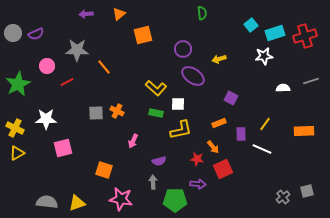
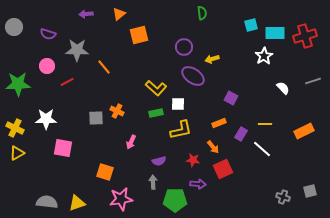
cyan square at (251, 25): rotated 24 degrees clockwise
gray circle at (13, 33): moved 1 px right, 6 px up
cyan rectangle at (275, 33): rotated 18 degrees clockwise
purple semicircle at (36, 34): moved 12 px right; rotated 42 degrees clockwise
orange square at (143, 35): moved 4 px left
purple circle at (183, 49): moved 1 px right, 2 px up
white star at (264, 56): rotated 24 degrees counterclockwise
yellow arrow at (219, 59): moved 7 px left
gray line at (311, 81): moved 2 px right
green star at (18, 84): rotated 25 degrees clockwise
white semicircle at (283, 88): rotated 48 degrees clockwise
gray square at (96, 113): moved 5 px down
green rectangle at (156, 113): rotated 24 degrees counterclockwise
yellow line at (265, 124): rotated 56 degrees clockwise
orange rectangle at (304, 131): rotated 24 degrees counterclockwise
purple rectangle at (241, 134): rotated 32 degrees clockwise
pink arrow at (133, 141): moved 2 px left, 1 px down
pink square at (63, 148): rotated 24 degrees clockwise
white line at (262, 149): rotated 18 degrees clockwise
red star at (197, 159): moved 4 px left, 1 px down
orange square at (104, 170): moved 1 px right, 2 px down
gray square at (307, 191): moved 3 px right
gray cross at (283, 197): rotated 32 degrees counterclockwise
pink star at (121, 199): rotated 20 degrees counterclockwise
